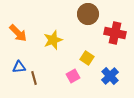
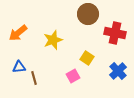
orange arrow: rotated 96 degrees clockwise
blue cross: moved 8 px right, 5 px up
